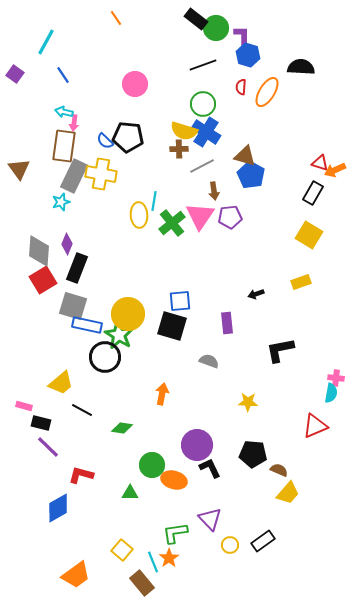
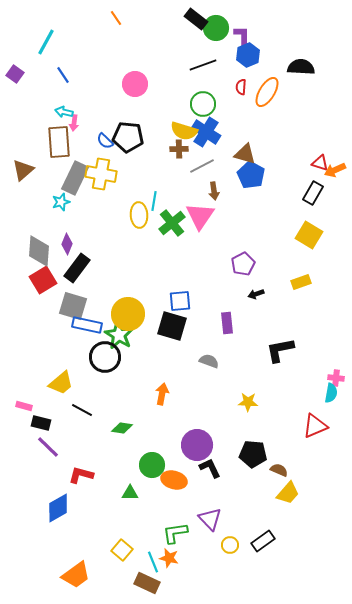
blue hexagon at (248, 55): rotated 20 degrees clockwise
brown rectangle at (64, 146): moved 5 px left, 4 px up; rotated 12 degrees counterclockwise
brown triangle at (245, 156): moved 2 px up
brown triangle at (19, 169): moved 4 px right, 1 px down; rotated 25 degrees clockwise
gray rectangle at (74, 176): moved 1 px right, 2 px down
purple pentagon at (230, 217): moved 13 px right, 47 px down; rotated 20 degrees counterclockwise
black rectangle at (77, 268): rotated 16 degrees clockwise
orange star at (169, 558): rotated 24 degrees counterclockwise
brown rectangle at (142, 583): moved 5 px right; rotated 25 degrees counterclockwise
